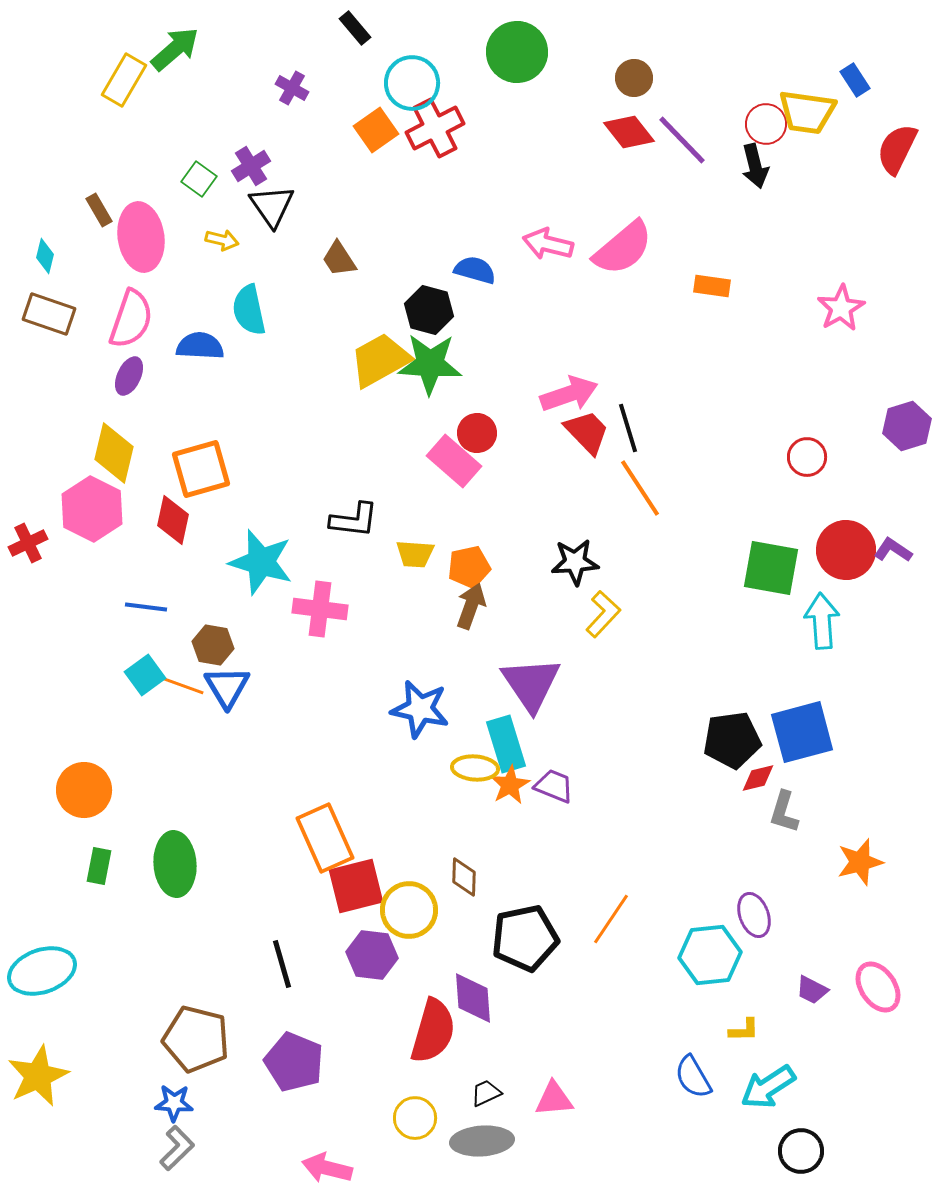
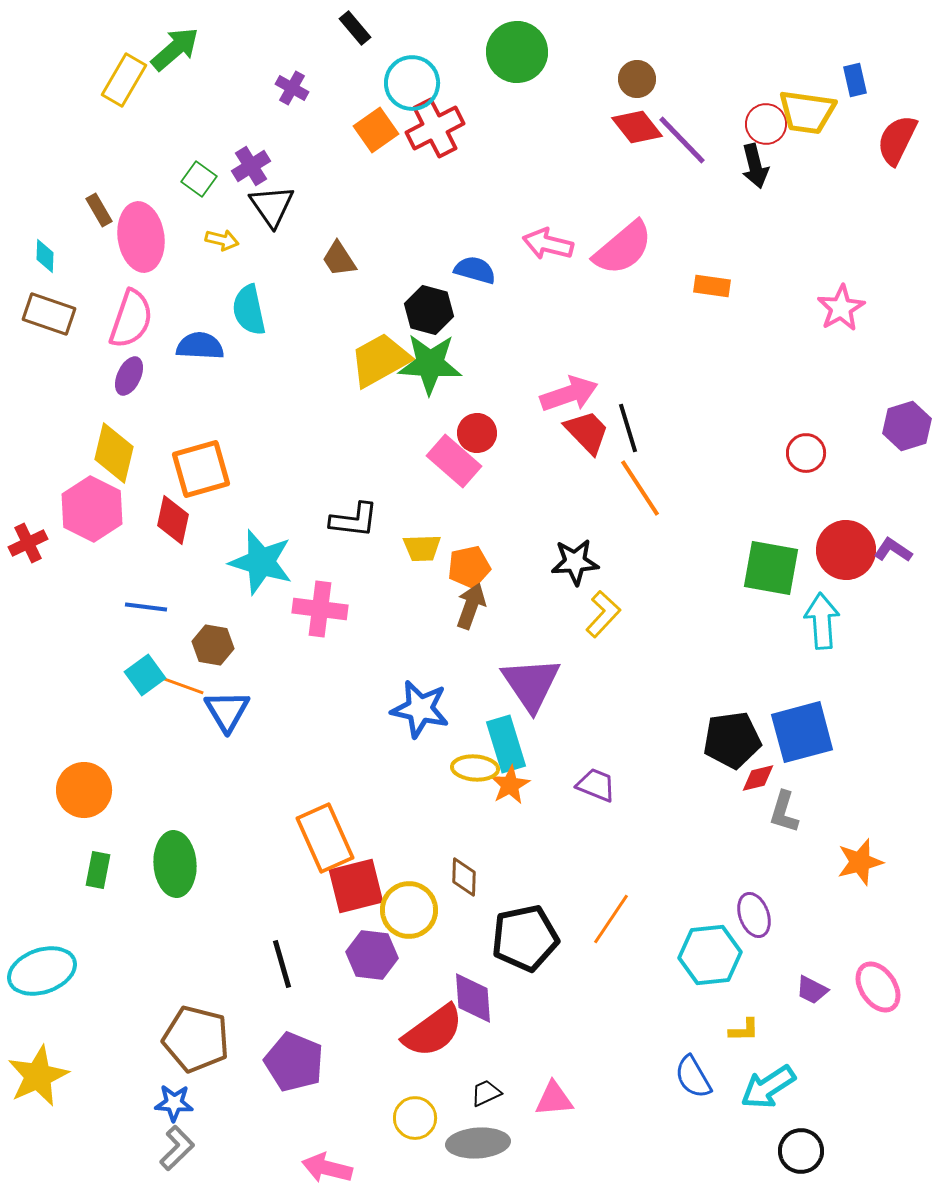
brown circle at (634, 78): moved 3 px right, 1 px down
blue rectangle at (855, 80): rotated 20 degrees clockwise
red diamond at (629, 132): moved 8 px right, 5 px up
red semicircle at (897, 149): moved 9 px up
cyan diamond at (45, 256): rotated 12 degrees counterclockwise
red circle at (807, 457): moved 1 px left, 4 px up
yellow trapezoid at (415, 554): moved 7 px right, 6 px up; rotated 6 degrees counterclockwise
blue triangle at (227, 687): moved 24 px down
purple trapezoid at (554, 786): moved 42 px right, 1 px up
green rectangle at (99, 866): moved 1 px left, 4 px down
red semicircle at (433, 1031): rotated 38 degrees clockwise
gray ellipse at (482, 1141): moved 4 px left, 2 px down
